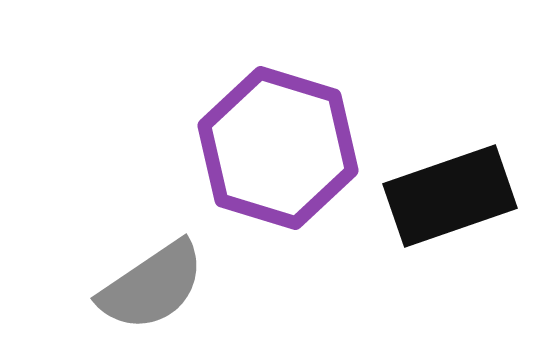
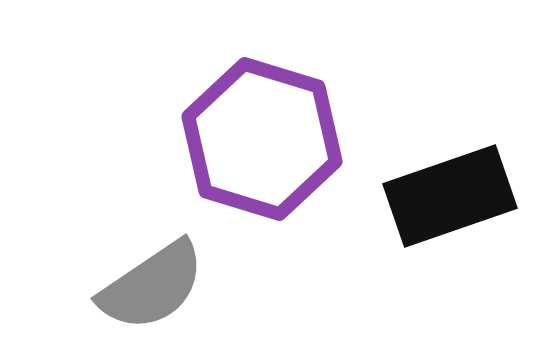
purple hexagon: moved 16 px left, 9 px up
